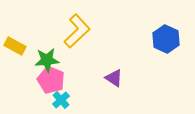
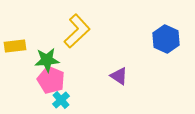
yellow rectangle: rotated 35 degrees counterclockwise
purple triangle: moved 5 px right, 2 px up
